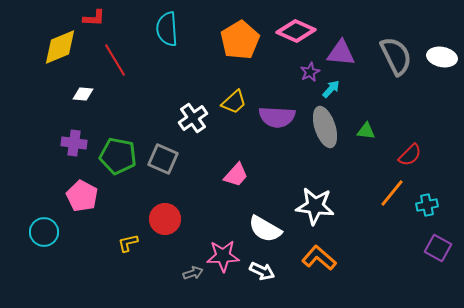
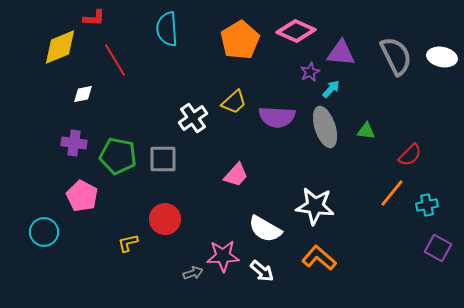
white diamond: rotated 15 degrees counterclockwise
gray square: rotated 24 degrees counterclockwise
white arrow: rotated 15 degrees clockwise
